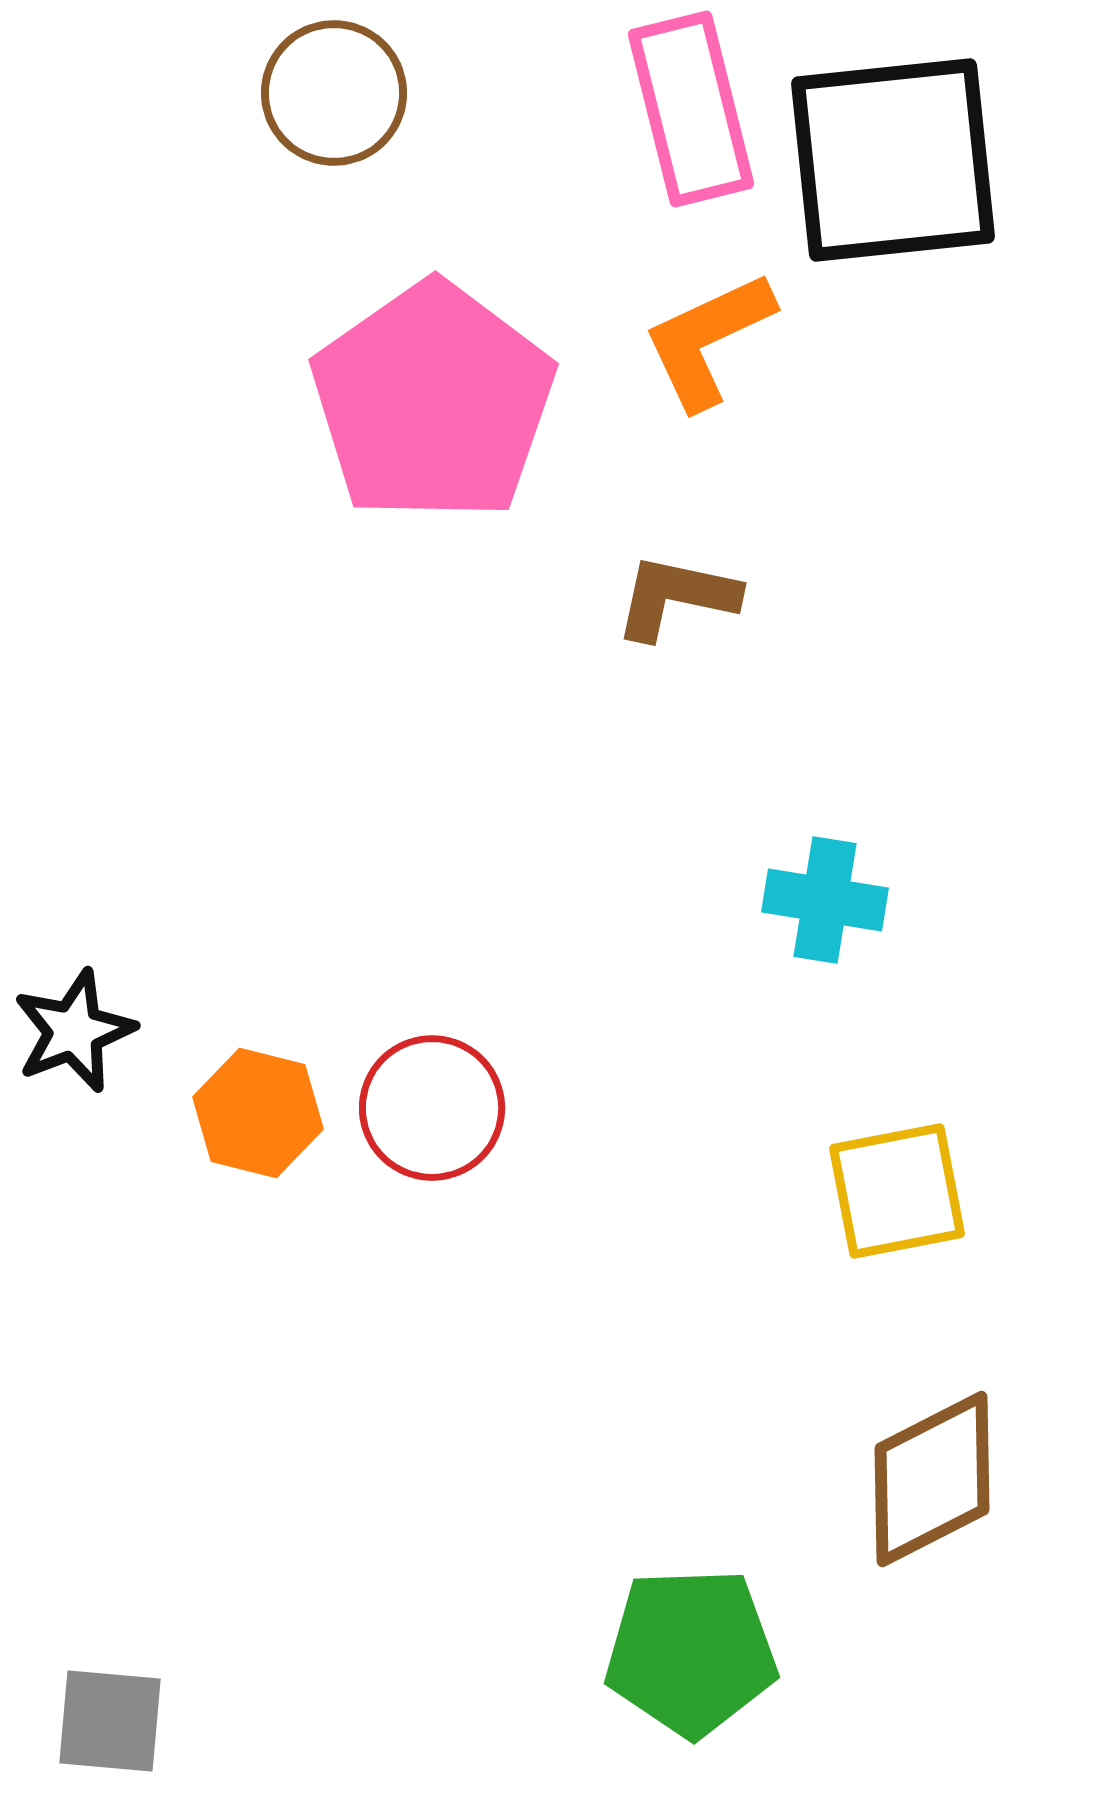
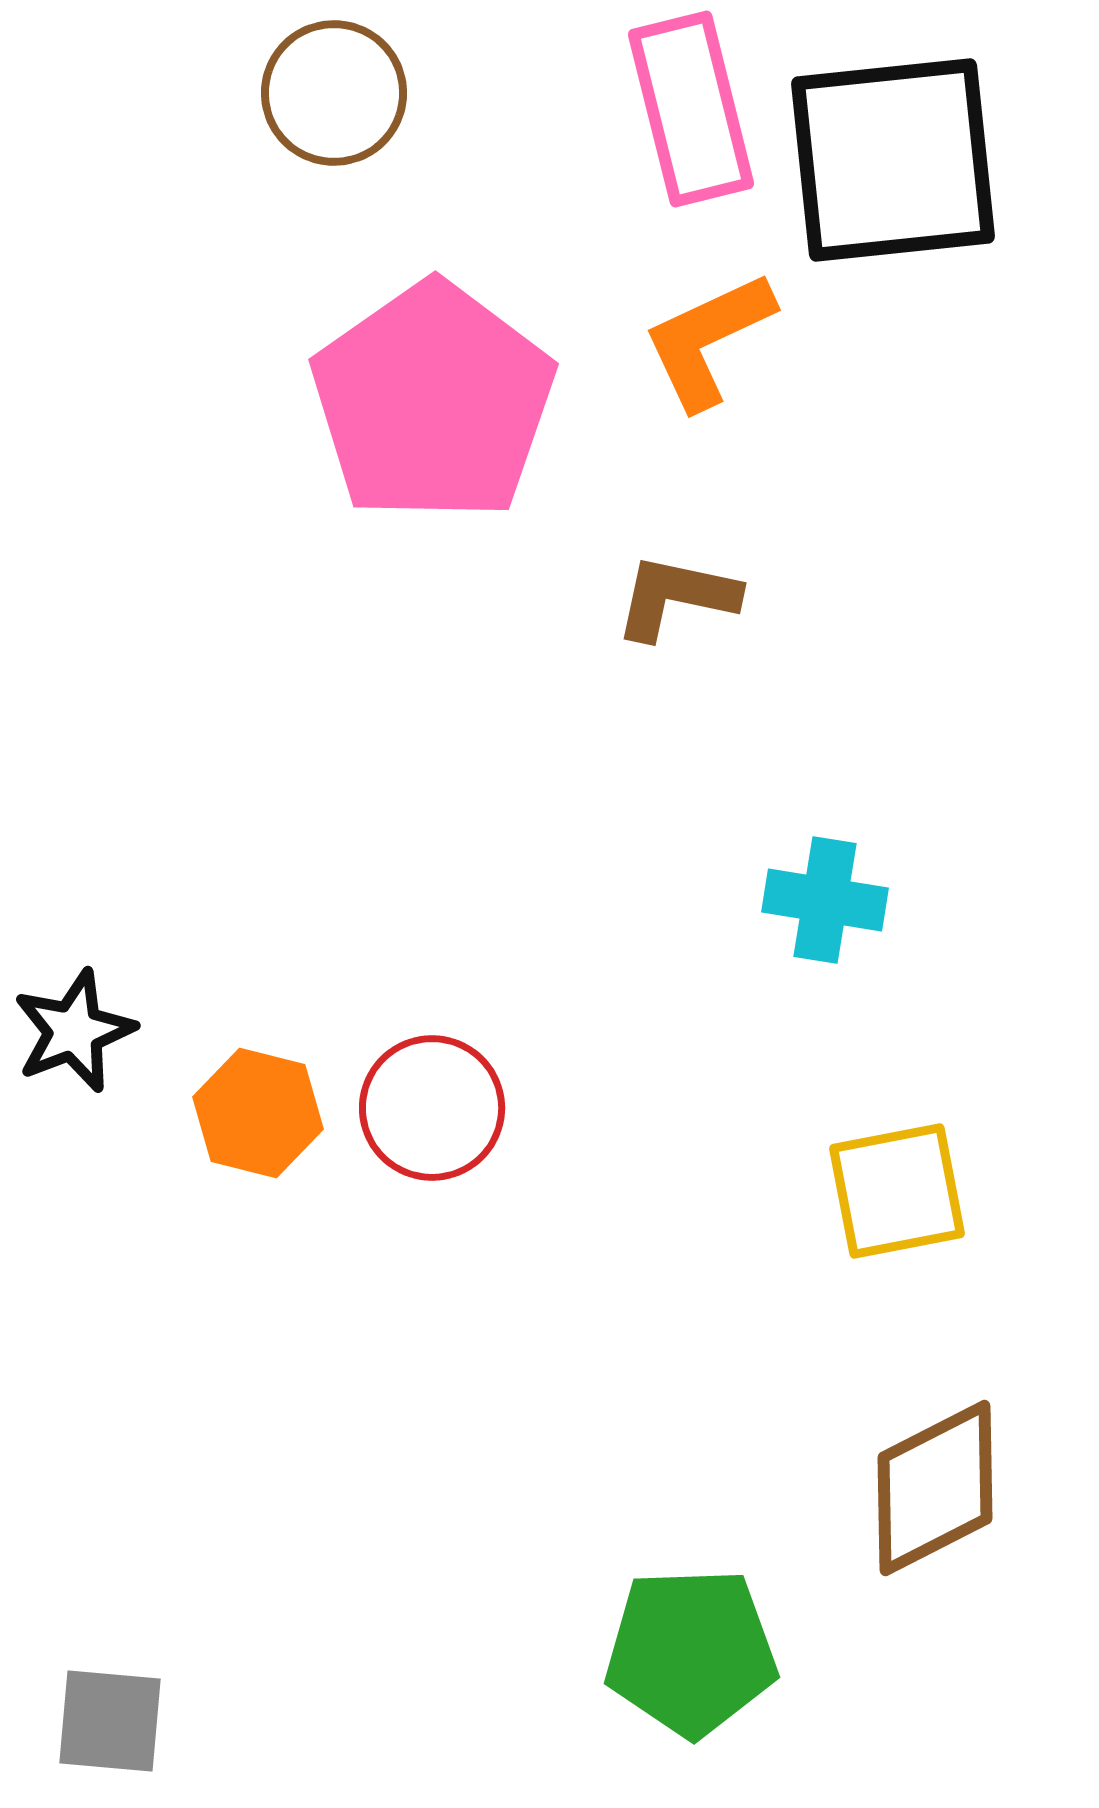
brown diamond: moved 3 px right, 9 px down
